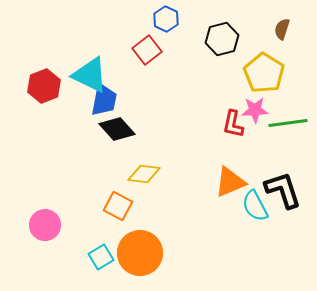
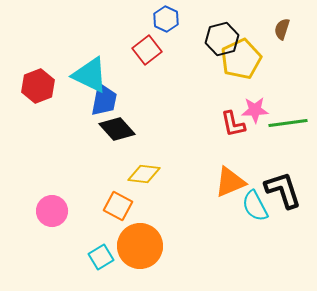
yellow pentagon: moved 23 px left, 14 px up; rotated 15 degrees clockwise
red hexagon: moved 6 px left
red L-shape: rotated 24 degrees counterclockwise
pink circle: moved 7 px right, 14 px up
orange circle: moved 7 px up
